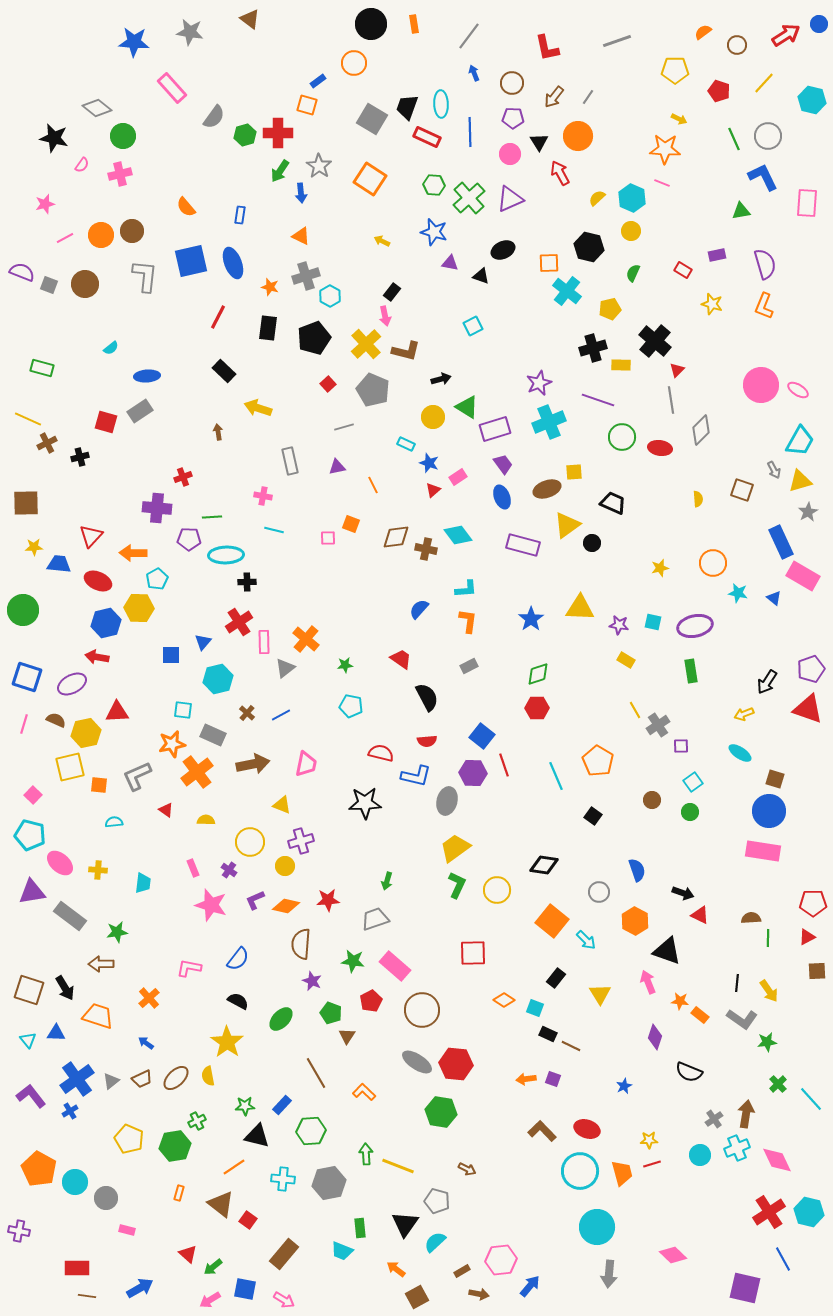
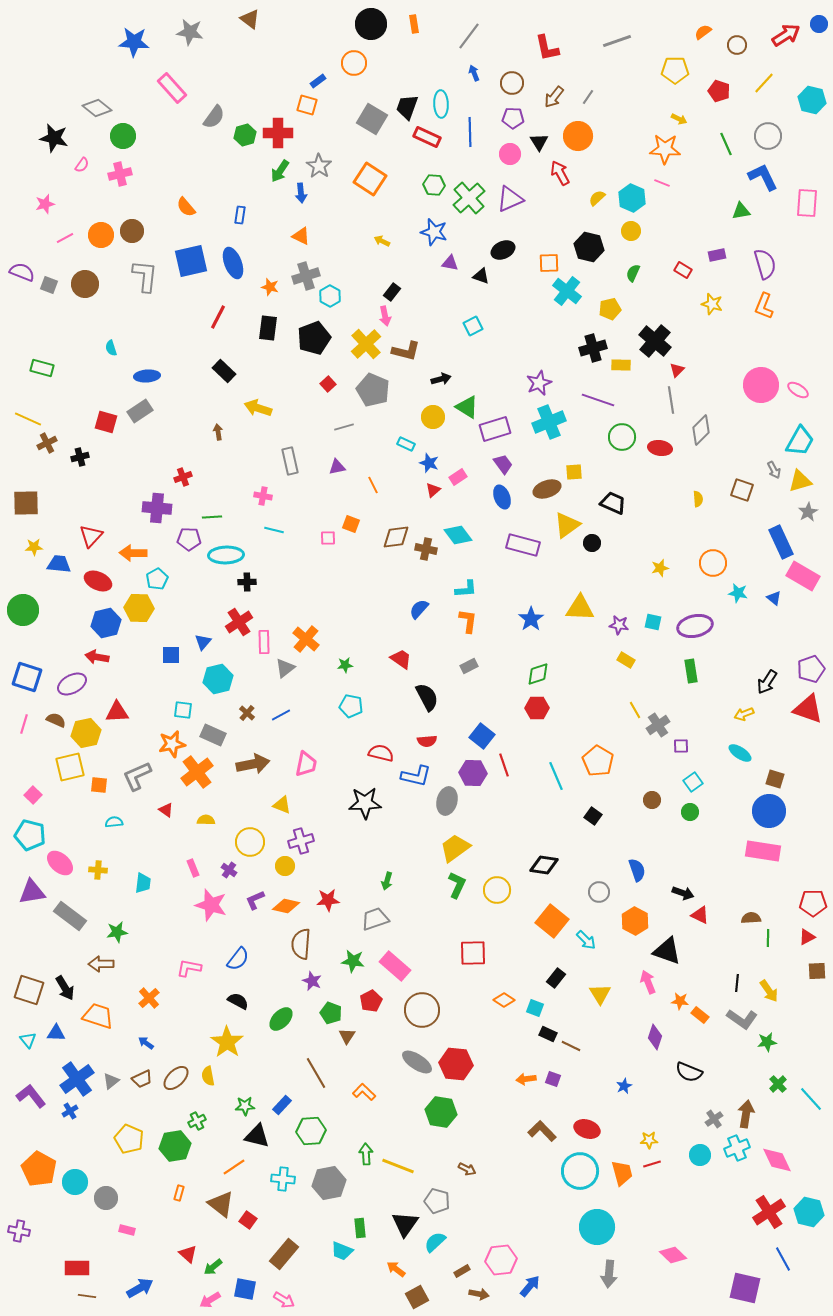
green line at (734, 139): moved 8 px left, 5 px down
cyan semicircle at (111, 348): rotated 112 degrees clockwise
